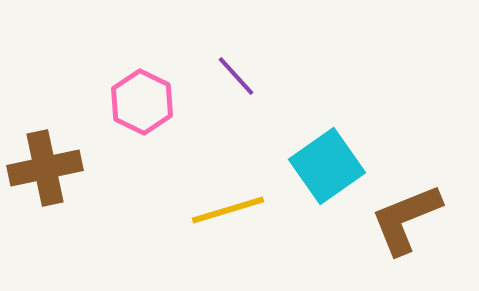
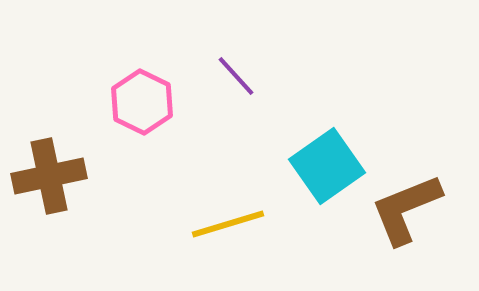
brown cross: moved 4 px right, 8 px down
yellow line: moved 14 px down
brown L-shape: moved 10 px up
